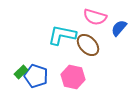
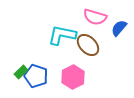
pink hexagon: rotated 20 degrees clockwise
